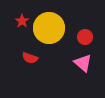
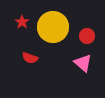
red star: moved 1 px down
yellow circle: moved 4 px right, 1 px up
red circle: moved 2 px right, 1 px up
